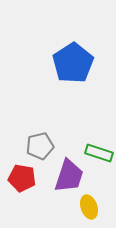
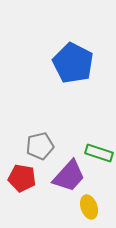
blue pentagon: rotated 12 degrees counterclockwise
purple trapezoid: rotated 24 degrees clockwise
